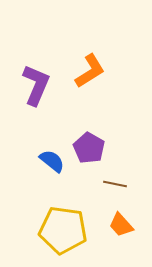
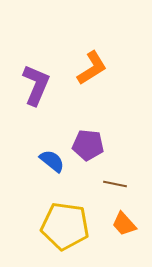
orange L-shape: moved 2 px right, 3 px up
purple pentagon: moved 1 px left, 3 px up; rotated 24 degrees counterclockwise
orange trapezoid: moved 3 px right, 1 px up
yellow pentagon: moved 2 px right, 4 px up
